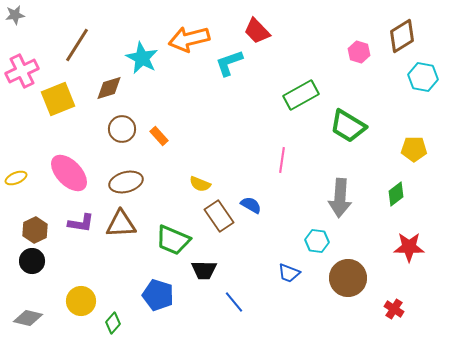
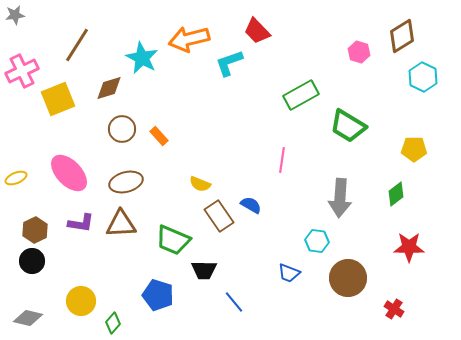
cyan hexagon at (423, 77): rotated 16 degrees clockwise
